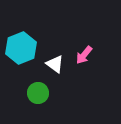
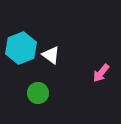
pink arrow: moved 17 px right, 18 px down
white triangle: moved 4 px left, 9 px up
